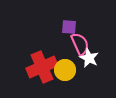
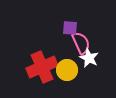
purple square: moved 1 px right, 1 px down
pink semicircle: moved 1 px right, 1 px up
yellow circle: moved 2 px right
